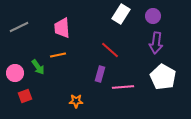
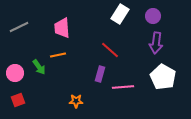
white rectangle: moved 1 px left
green arrow: moved 1 px right
red square: moved 7 px left, 4 px down
